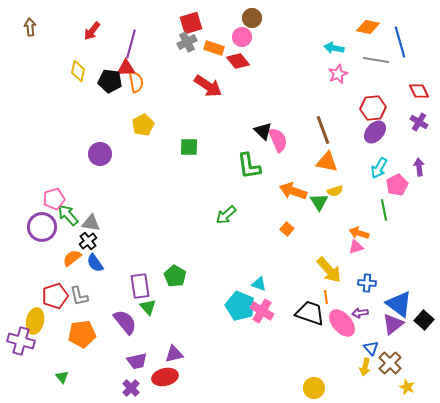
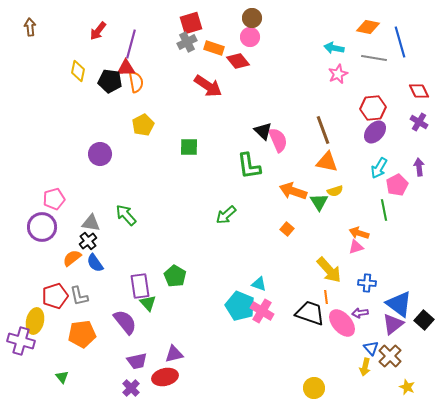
red arrow at (92, 31): moved 6 px right
pink circle at (242, 37): moved 8 px right
gray line at (376, 60): moved 2 px left, 2 px up
green arrow at (68, 215): moved 58 px right
green triangle at (148, 307): moved 4 px up
brown cross at (390, 363): moved 7 px up
